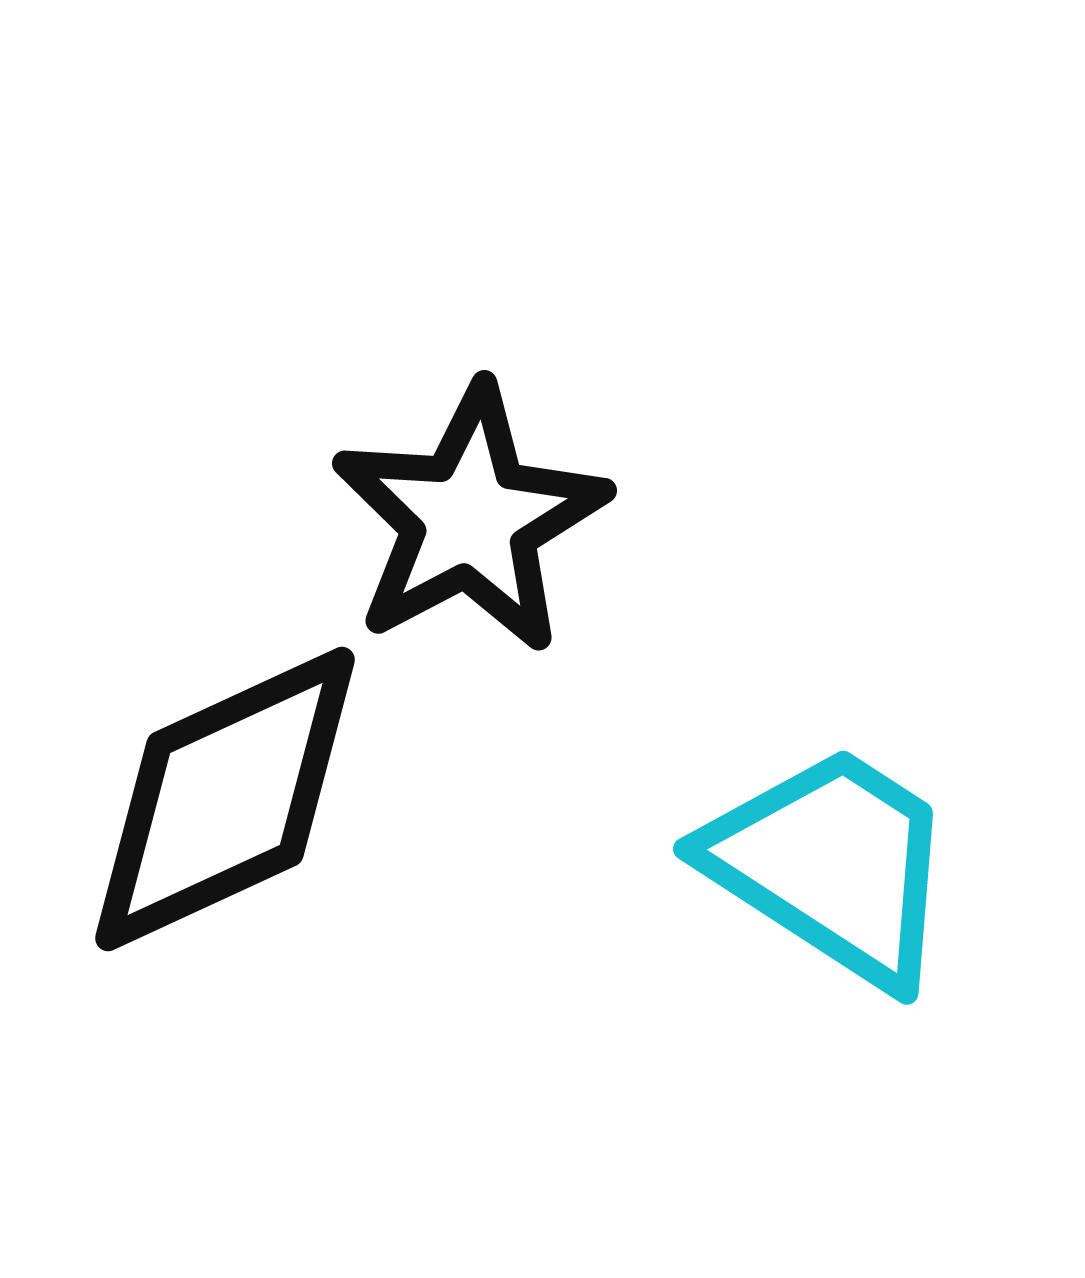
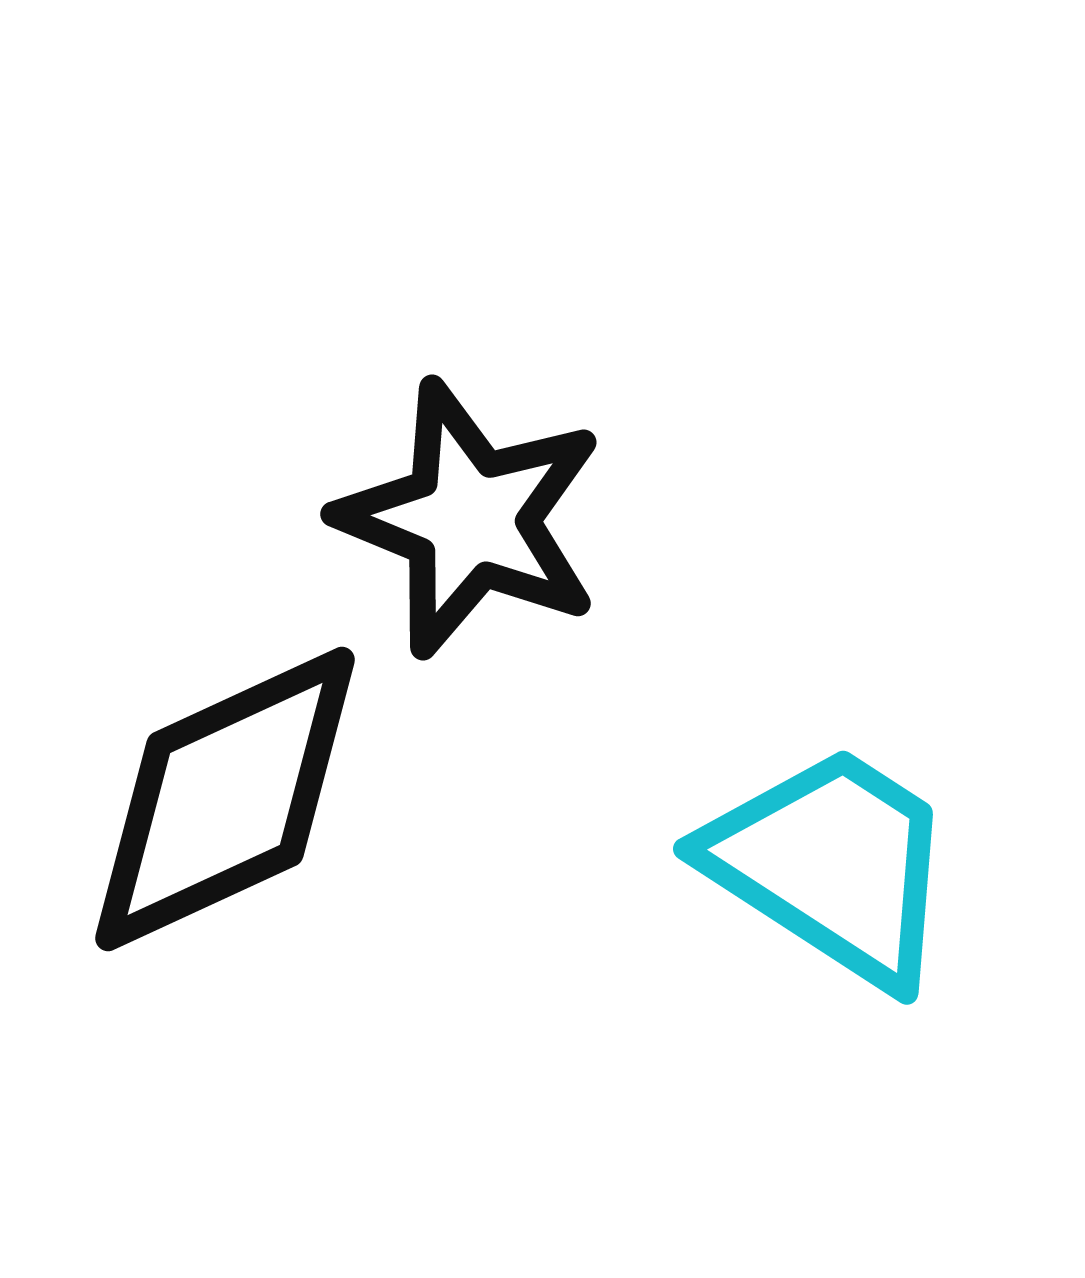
black star: rotated 22 degrees counterclockwise
